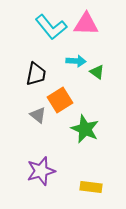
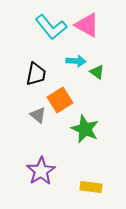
pink triangle: moved 1 px right, 1 px down; rotated 28 degrees clockwise
purple star: rotated 16 degrees counterclockwise
